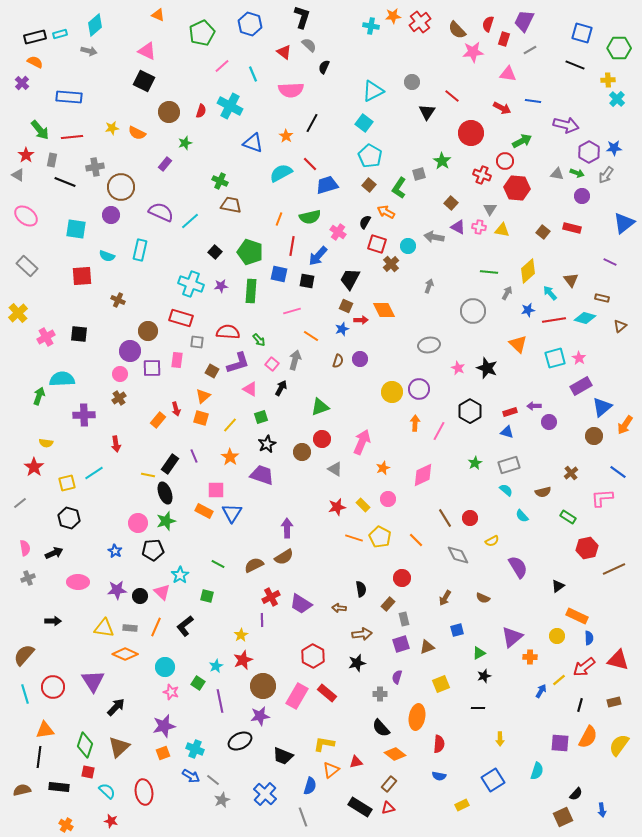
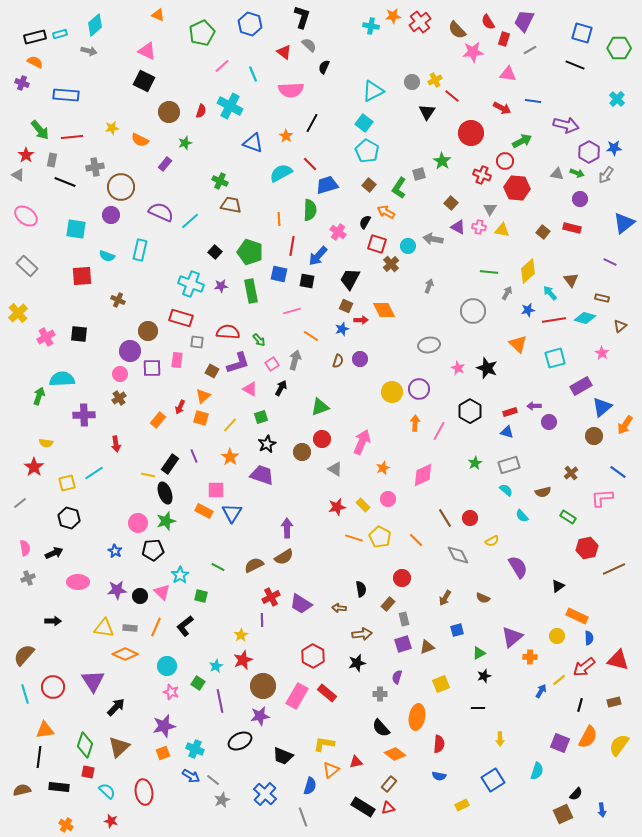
red semicircle at (488, 24): moved 2 px up; rotated 49 degrees counterclockwise
yellow cross at (608, 80): moved 173 px left; rotated 24 degrees counterclockwise
purple cross at (22, 83): rotated 24 degrees counterclockwise
blue rectangle at (69, 97): moved 3 px left, 2 px up
orange semicircle at (137, 133): moved 3 px right, 7 px down
cyan pentagon at (370, 156): moved 3 px left, 5 px up
purple circle at (582, 196): moved 2 px left, 3 px down
green semicircle at (310, 217): moved 7 px up; rotated 75 degrees counterclockwise
orange line at (279, 219): rotated 24 degrees counterclockwise
gray arrow at (434, 237): moved 1 px left, 2 px down
green rectangle at (251, 291): rotated 15 degrees counterclockwise
pink star at (579, 358): moved 23 px right, 5 px up
pink square at (272, 364): rotated 16 degrees clockwise
red arrow at (176, 409): moved 4 px right, 2 px up; rotated 40 degrees clockwise
green line at (218, 564): moved 3 px down
green square at (207, 596): moved 6 px left
purple square at (401, 644): moved 2 px right
cyan circle at (165, 667): moved 2 px right, 1 px up
purple square at (560, 743): rotated 18 degrees clockwise
black rectangle at (360, 807): moved 3 px right
brown square at (563, 817): moved 3 px up
